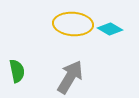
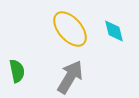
yellow ellipse: moved 3 px left, 5 px down; rotated 45 degrees clockwise
cyan diamond: moved 4 px right, 2 px down; rotated 45 degrees clockwise
